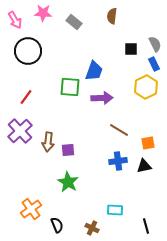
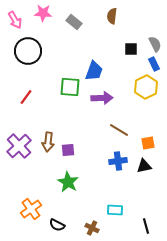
purple cross: moved 1 px left, 15 px down
black semicircle: rotated 140 degrees clockwise
